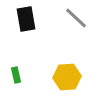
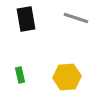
gray line: rotated 25 degrees counterclockwise
green rectangle: moved 4 px right
